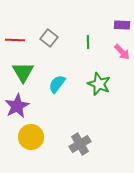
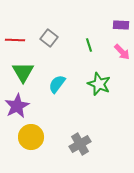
purple rectangle: moved 1 px left
green line: moved 1 px right, 3 px down; rotated 16 degrees counterclockwise
